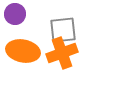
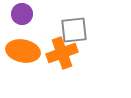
purple circle: moved 7 px right
gray square: moved 11 px right
